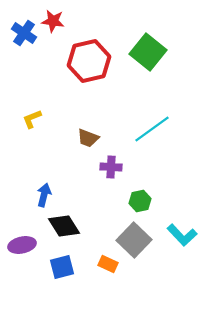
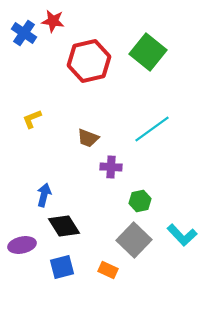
orange rectangle: moved 6 px down
